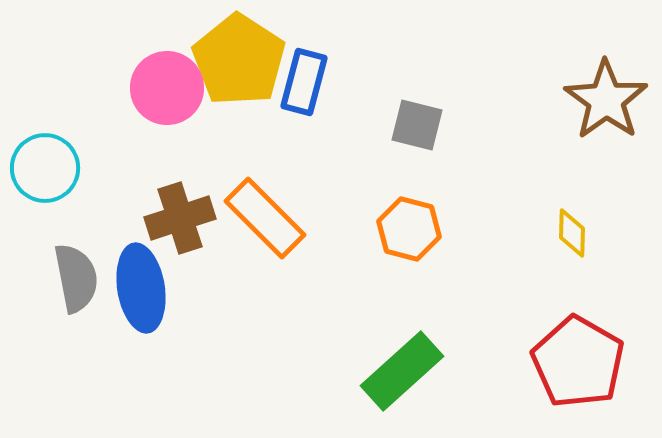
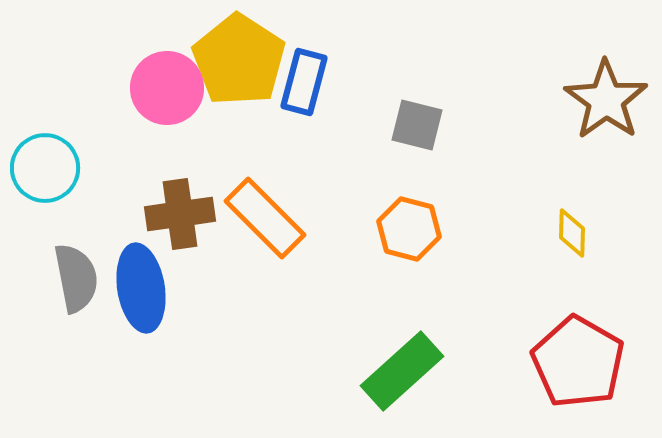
brown cross: moved 4 px up; rotated 10 degrees clockwise
